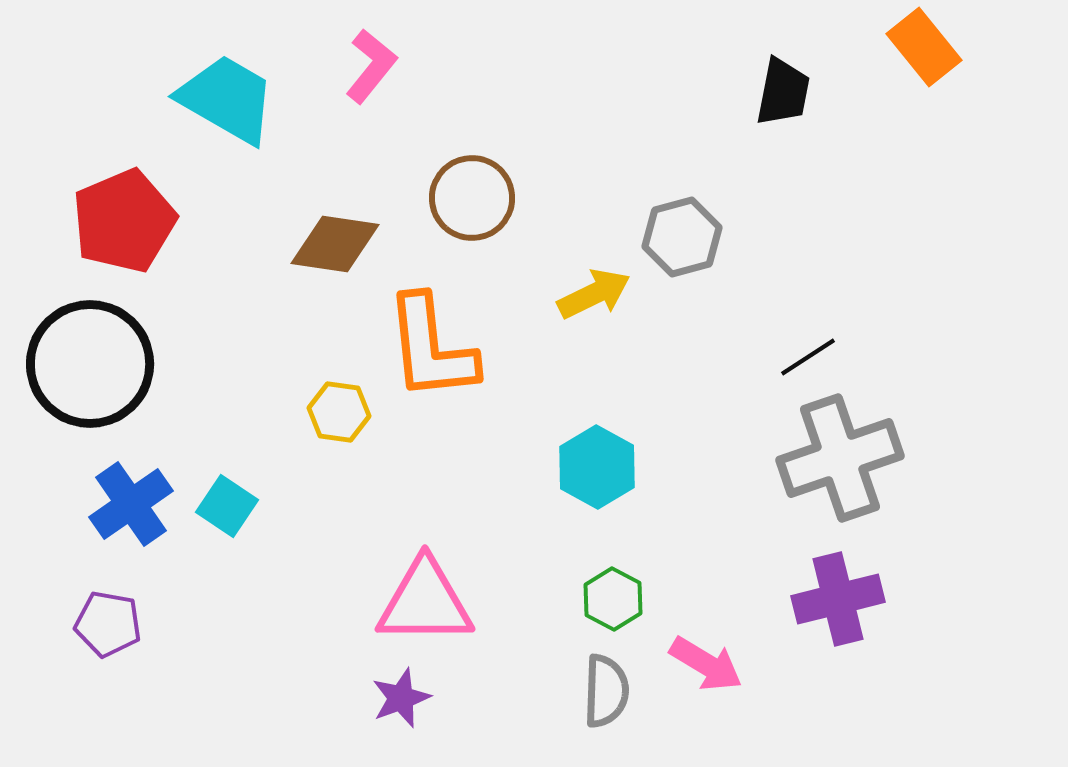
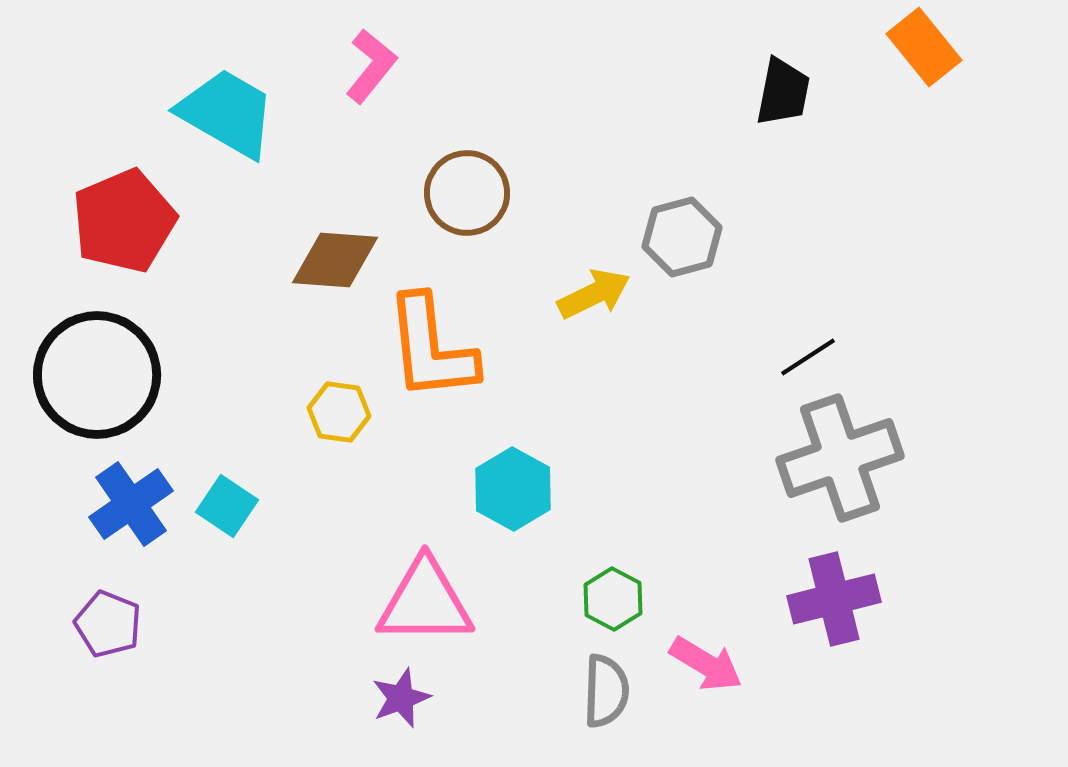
cyan trapezoid: moved 14 px down
brown circle: moved 5 px left, 5 px up
brown diamond: moved 16 px down; rotated 4 degrees counterclockwise
black circle: moved 7 px right, 11 px down
cyan hexagon: moved 84 px left, 22 px down
purple cross: moved 4 px left
purple pentagon: rotated 12 degrees clockwise
